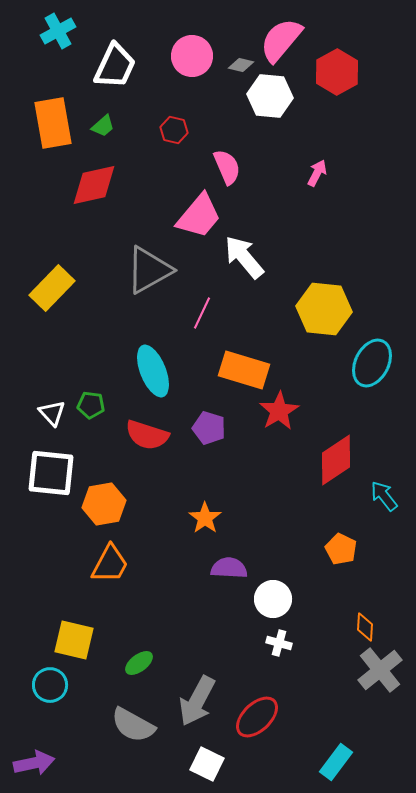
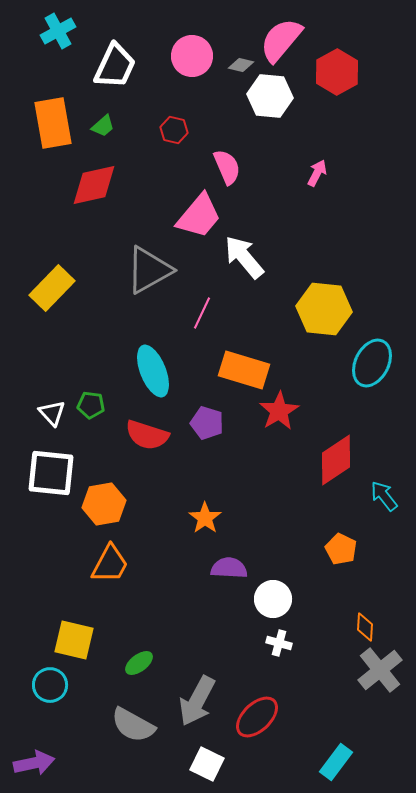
purple pentagon at (209, 428): moved 2 px left, 5 px up
